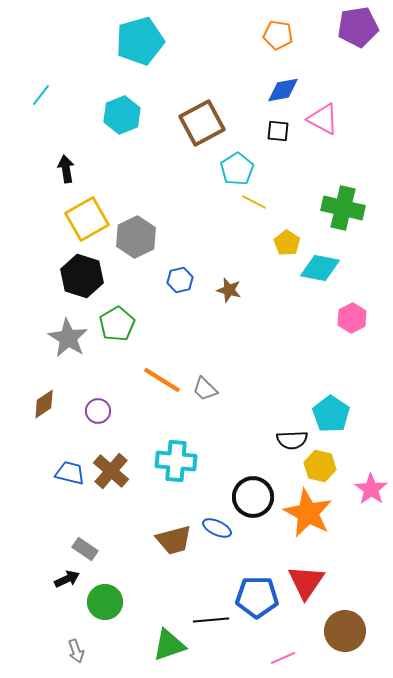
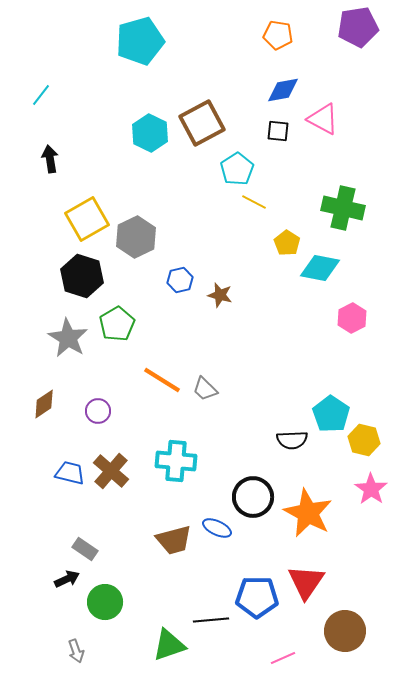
cyan hexagon at (122, 115): moved 28 px right, 18 px down; rotated 12 degrees counterclockwise
black arrow at (66, 169): moved 16 px left, 10 px up
brown star at (229, 290): moved 9 px left, 5 px down
yellow hexagon at (320, 466): moved 44 px right, 26 px up
